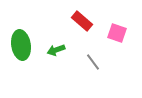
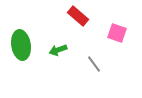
red rectangle: moved 4 px left, 5 px up
green arrow: moved 2 px right
gray line: moved 1 px right, 2 px down
